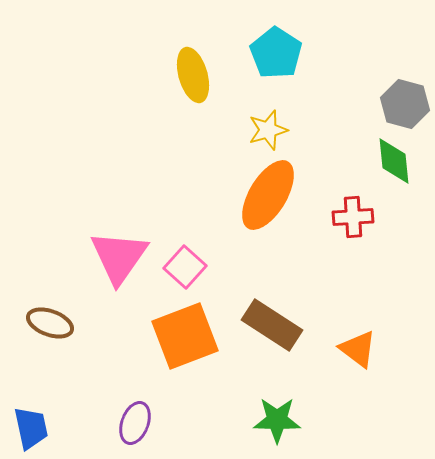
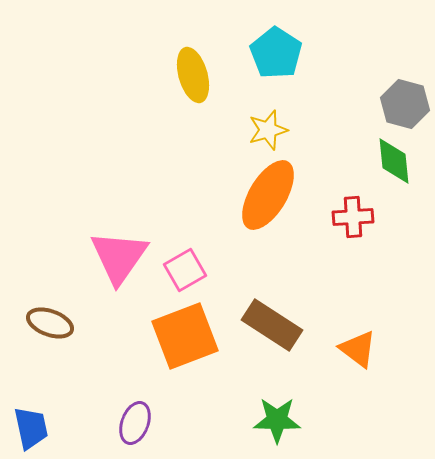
pink square: moved 3 px down; rotated 18 degrees clockwise
